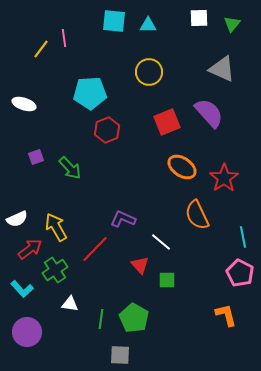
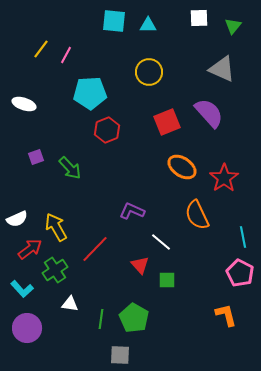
green triangle: moved 1 px right, 2 px down
pink line: moved 2 px right, 17 px down; rotated 36 degrees clockwise
purple L-shape: moved 9 px right, 8 px up
purple circle: moved 4 px up
